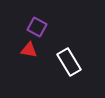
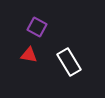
red triangle: moved 5 px down
